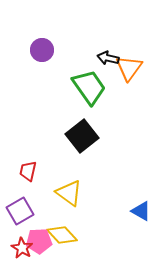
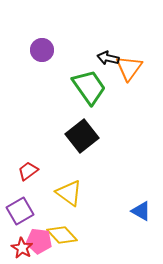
red trapezoid: rotated 40 degrees clockwise
pink pentagon: rotated 10 degrees clockwise
